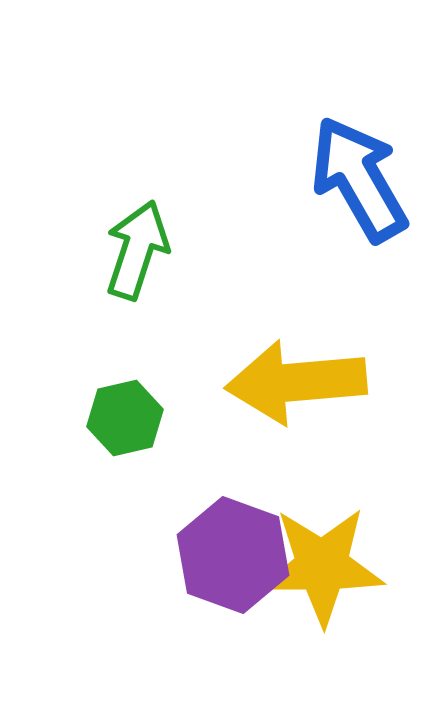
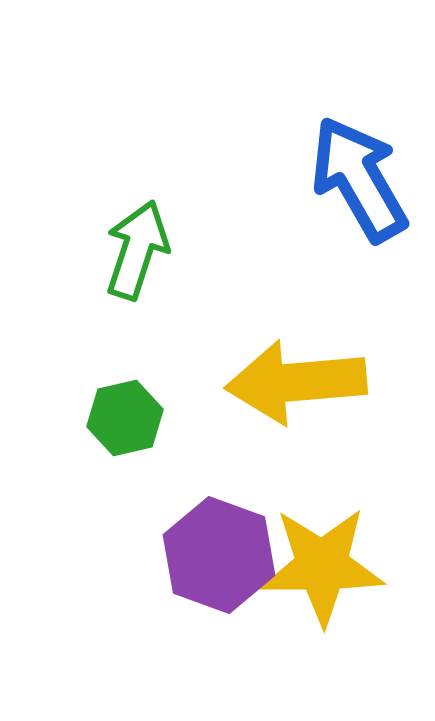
purple hexagon: moved 14 px left
